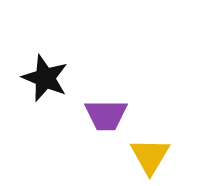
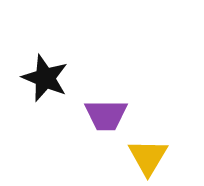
yellow triangle: moved 2 px left, 1 px down
